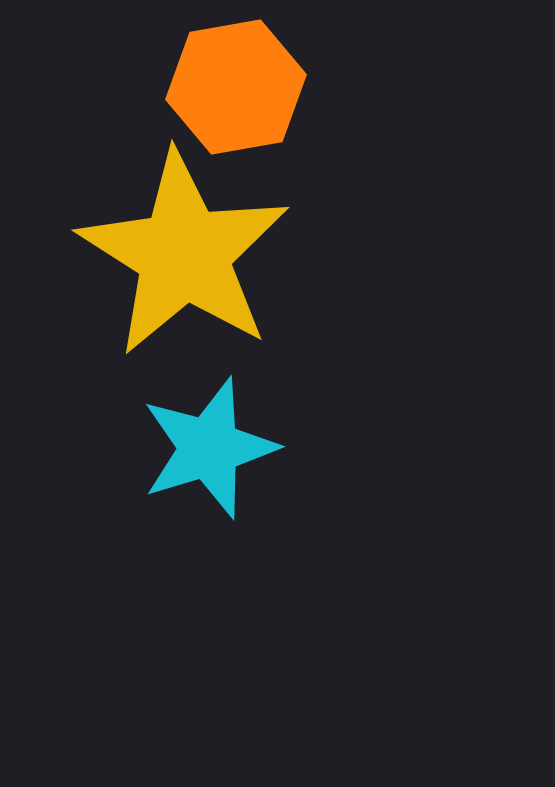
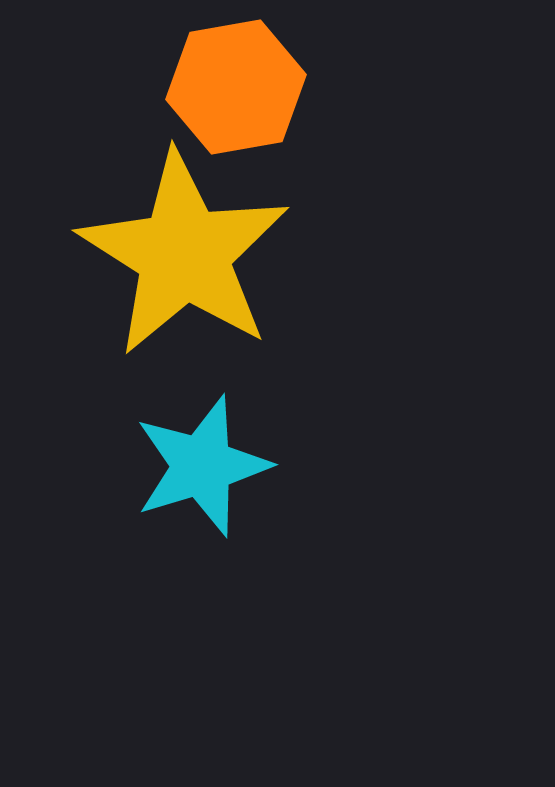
cyan star: moved 7 px left, 18 px down
